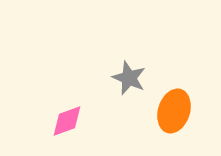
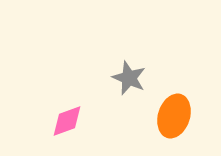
orange ellipse: moved 5 px down
